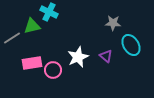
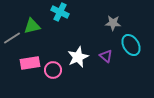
cyan cross: moved 11 px right
pink rectangle: moved 2 px left
